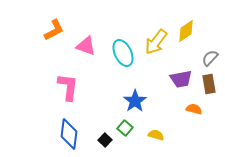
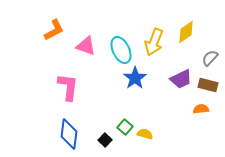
yellow diamond: moved 1 px down
yellow arrow: moved 2 px left; rotated 16 degrees counterclockwise
cyan ellipse: moved 2 px left, 3 px up
purple trapezoid: rotated 15 degrees counterclockwise
brown rectangle: moved 1 px left, 1 px down; rotated 66 degrees counterclockwise
blue star: moved 23 px up
orange semicircle: moved 7 px right; rotated 21 degrees counterclockwise
green square: moved 1 px up
yellow semicircle: moved 11 px left, 1 px up
